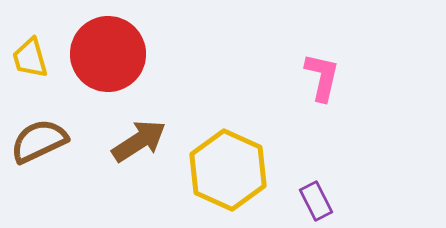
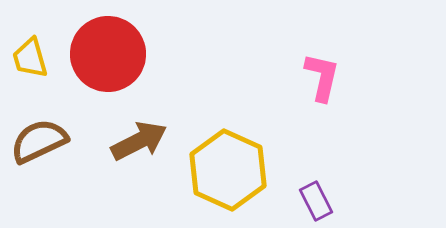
brown arrow: rotated 6 degrees clockwise
